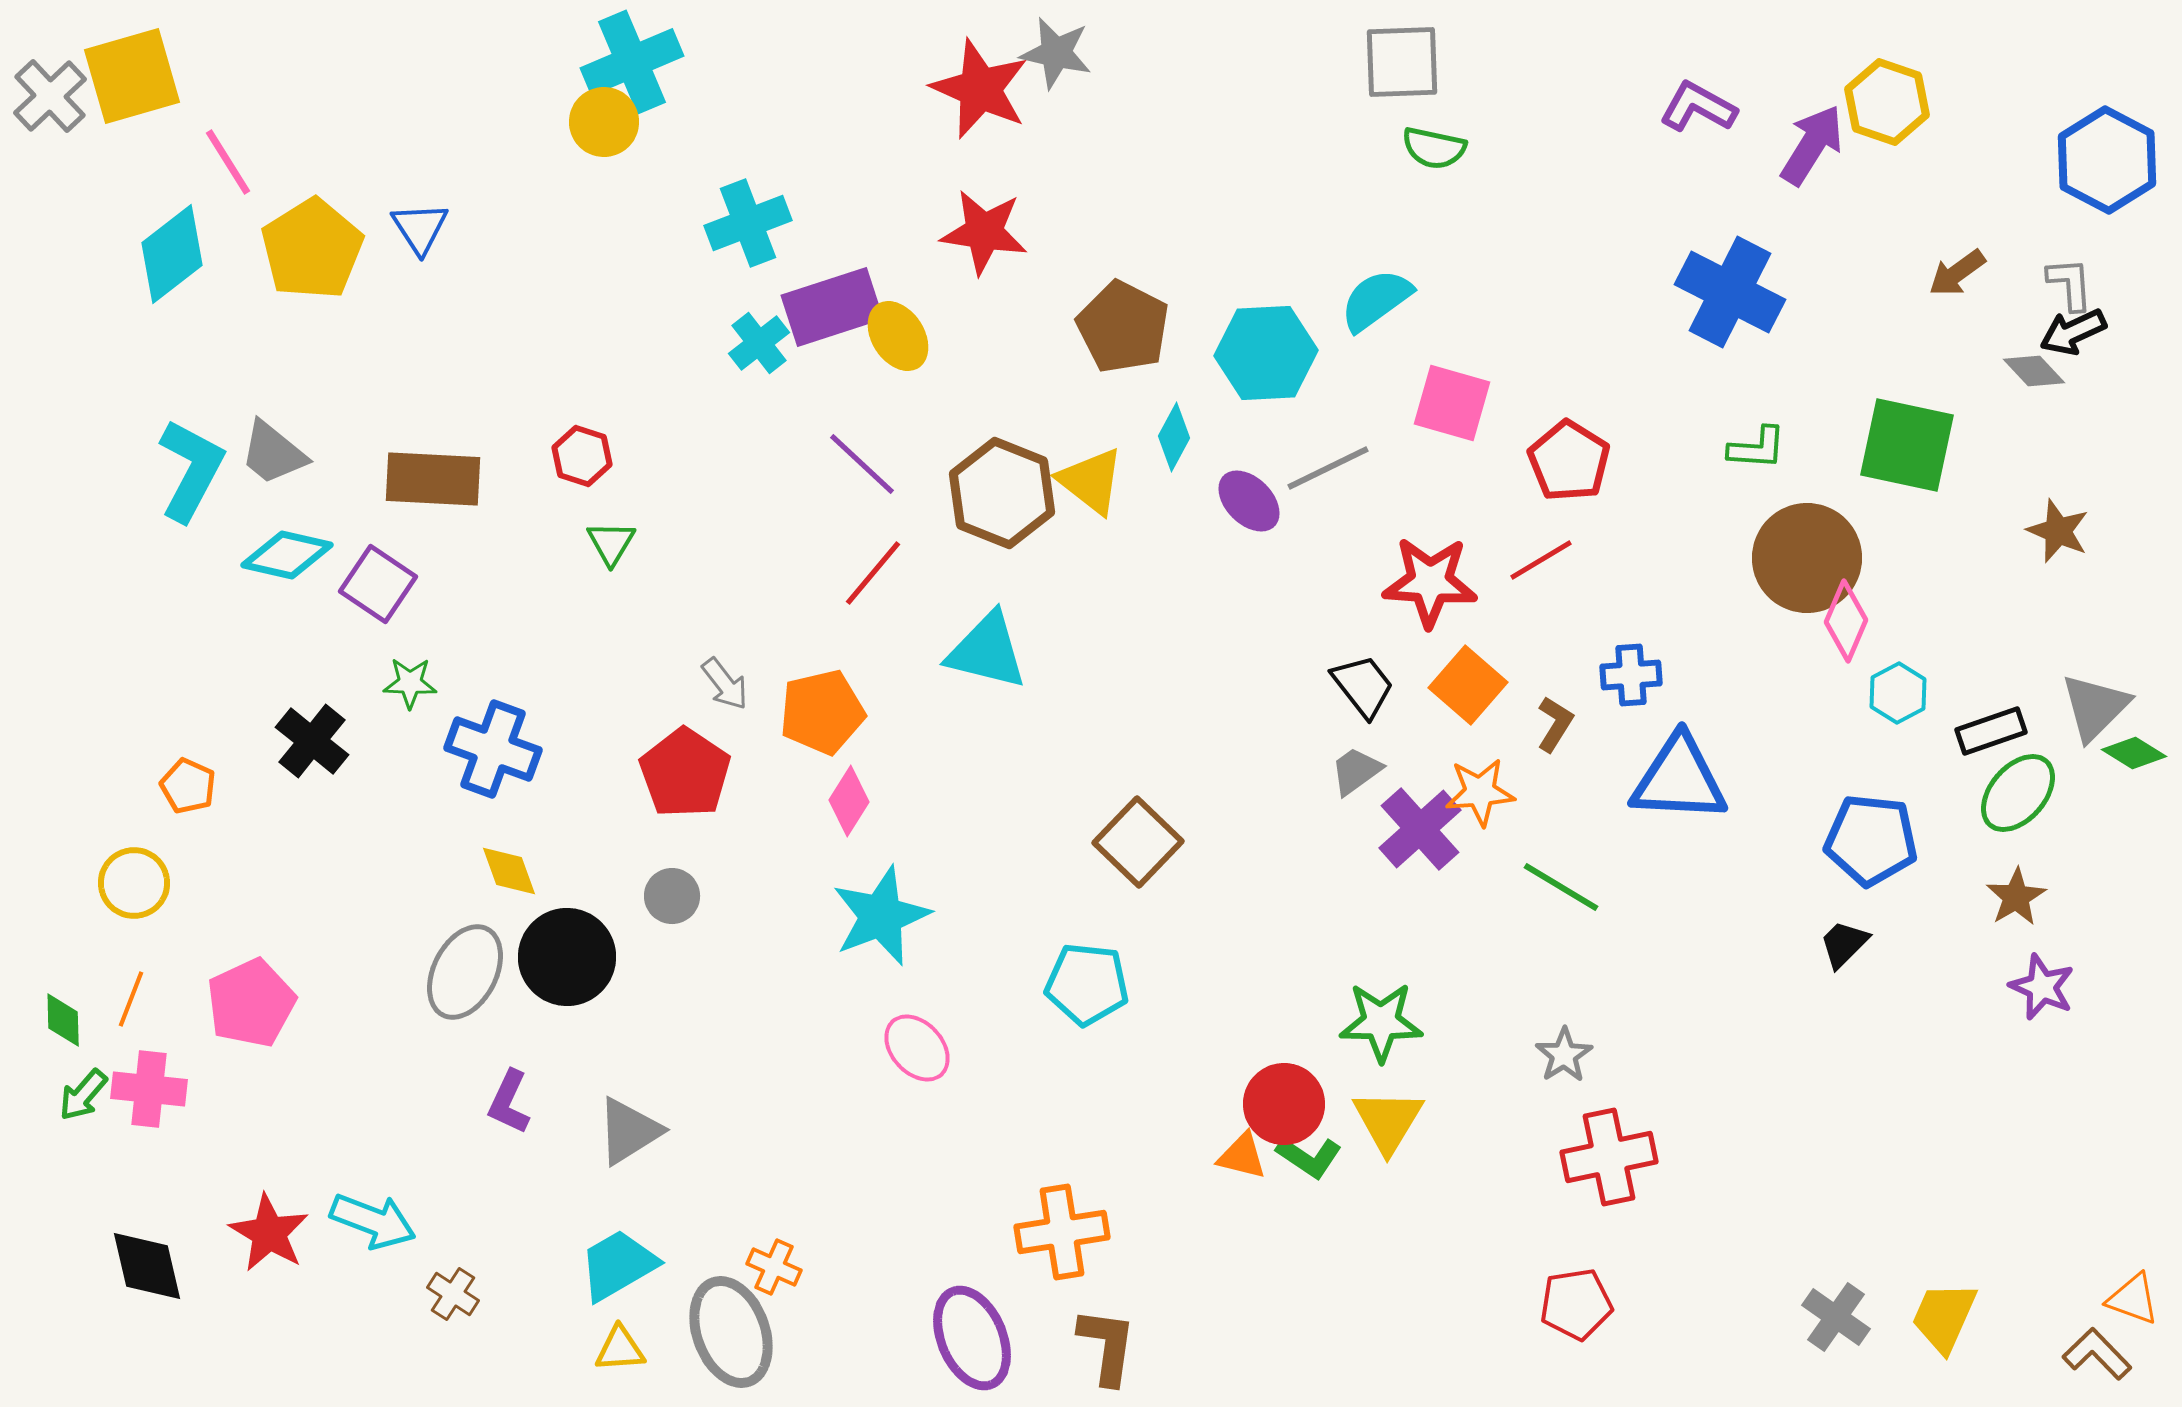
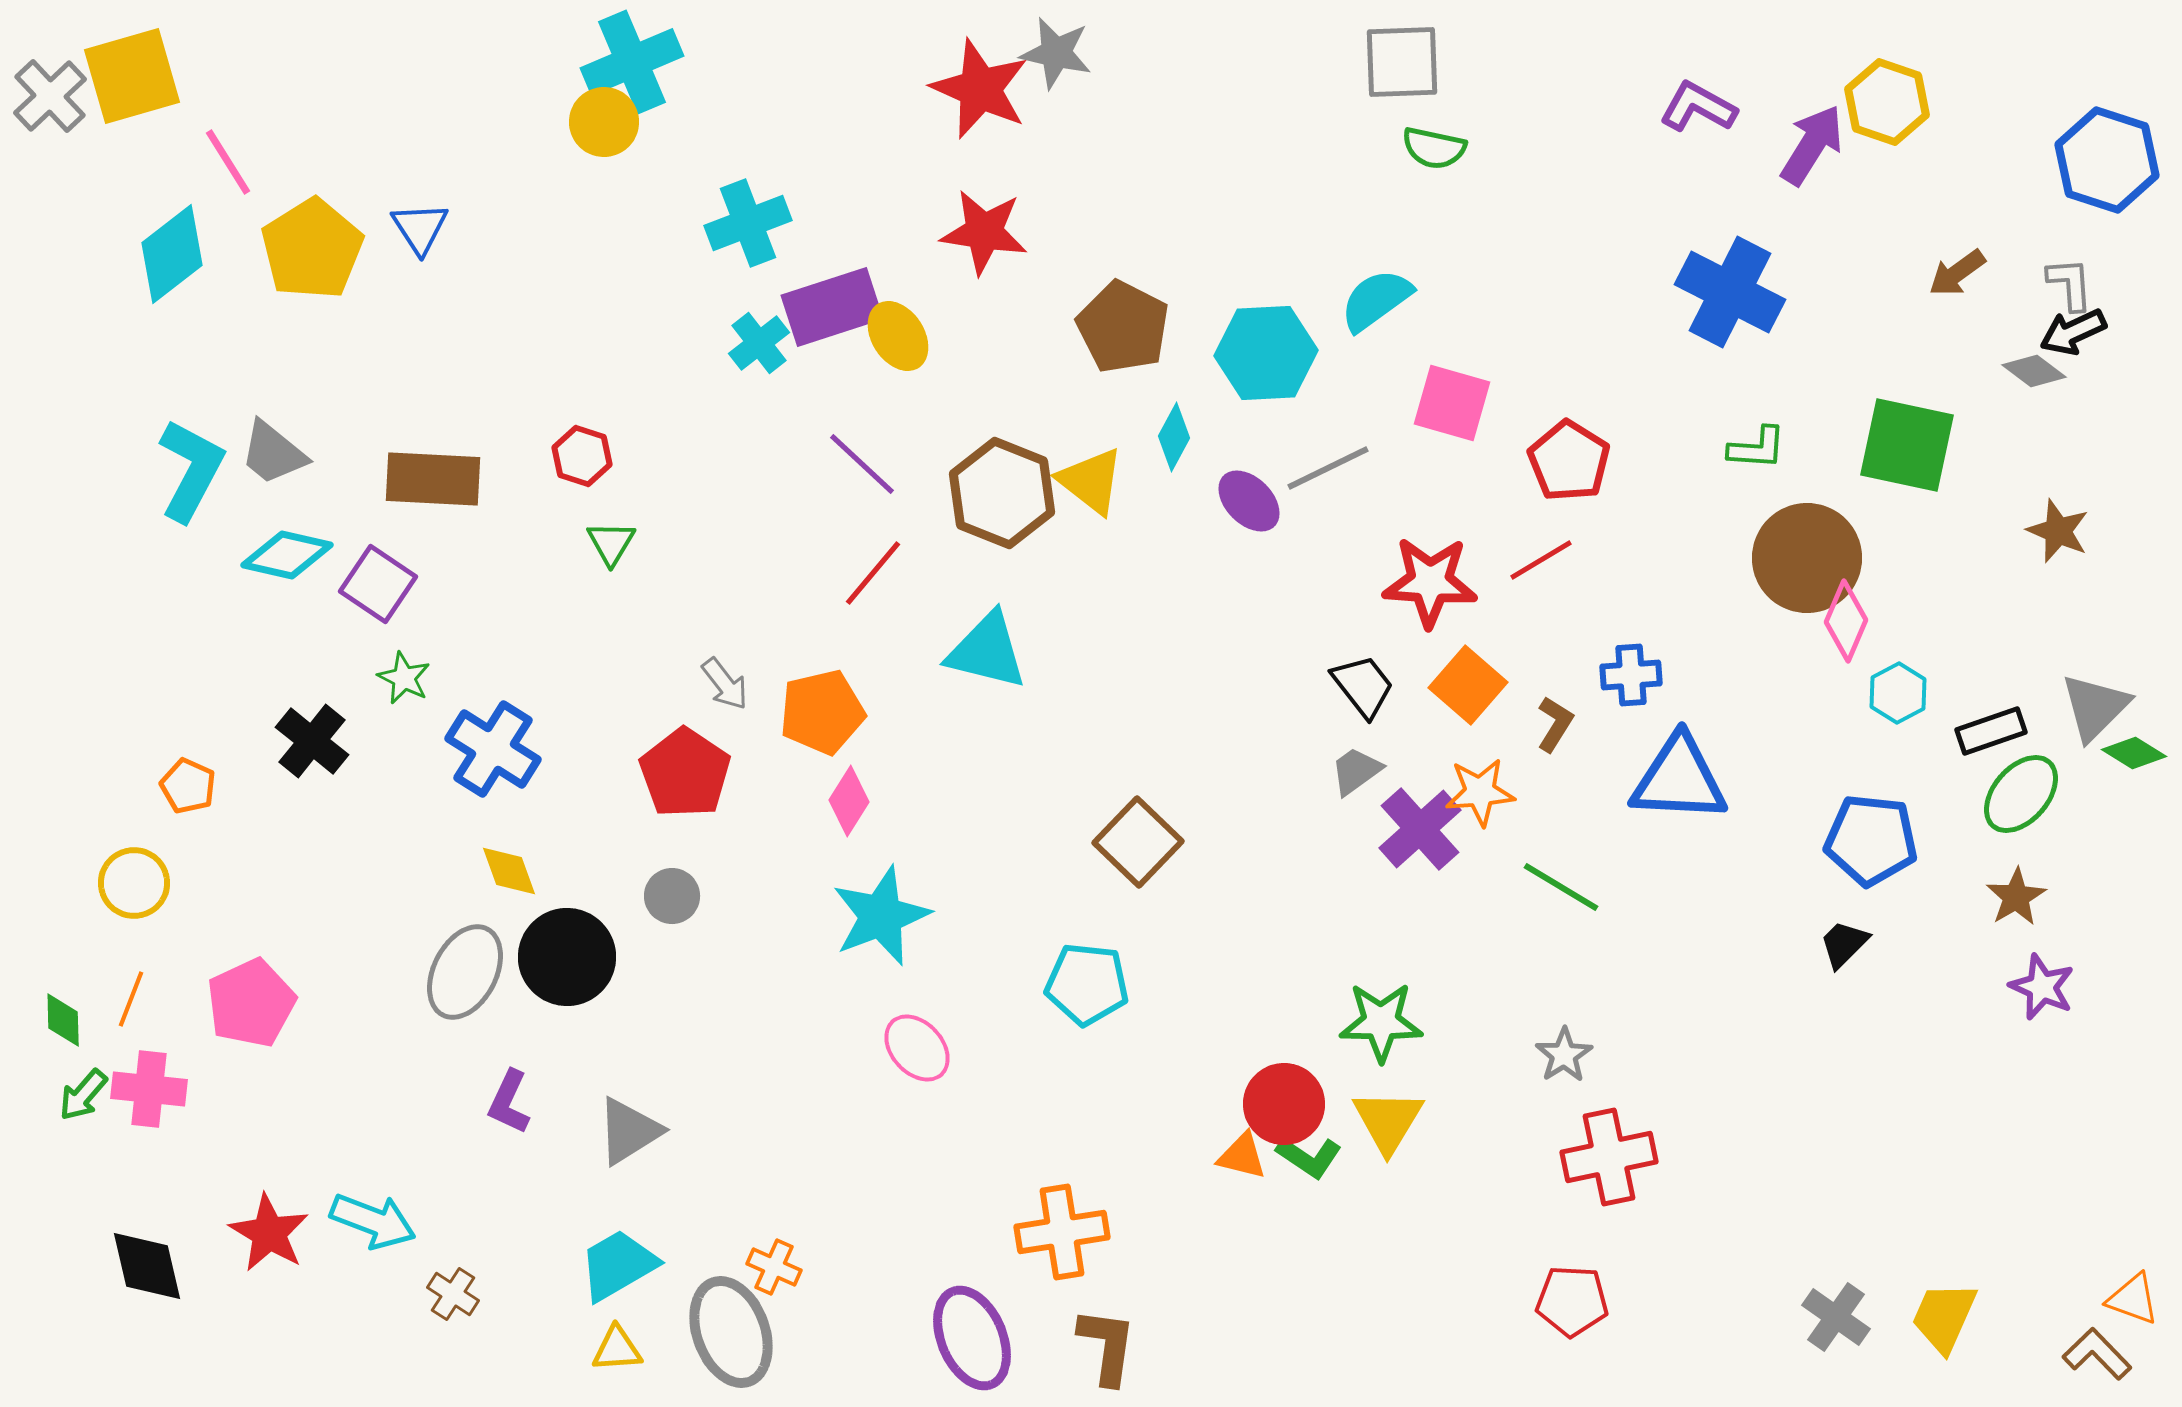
blue hexagon at (2107, 160): rotated 10 degrees counterclockwise
gray diamond at (2034, 371): rotated 10 degrees counterclockwise
green star at (410, 683): moved 6 px left, 5 px up; rotated 24 degrees clockwise
blue cross at (493, 749): rotated 12 degrees clockwise
green ellipse at (2018, 793): moved 3 px right, 1 px down
red pentagon at (1576, 1304): moved 4 px left, 3 px up; rotated 12 degrees clockwise
yellow triangle at (620, 1349): moved 3 px left
